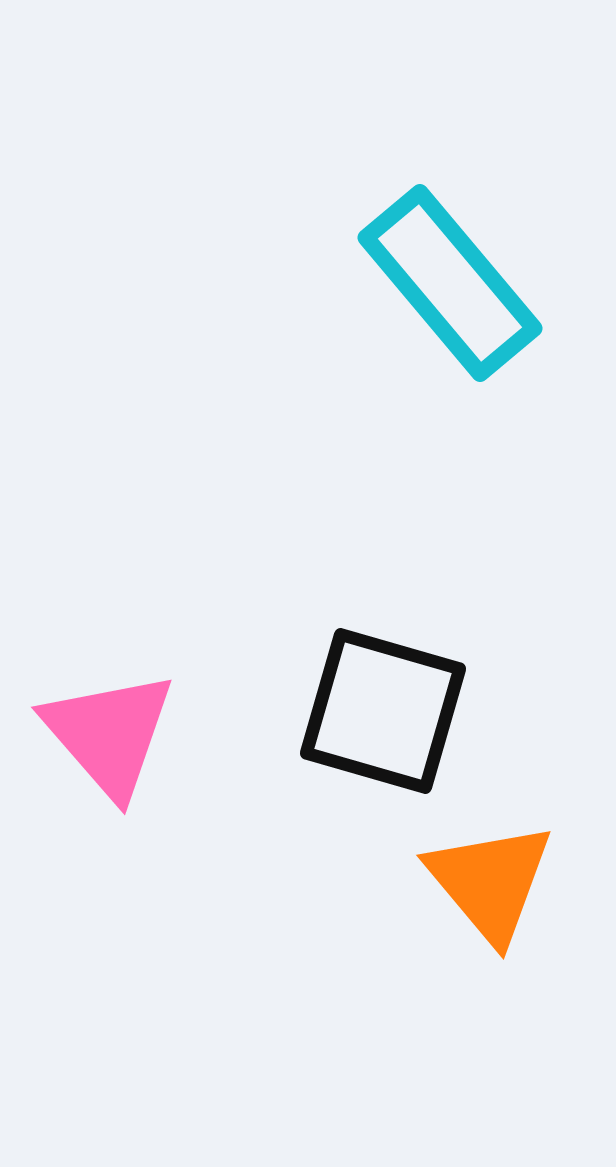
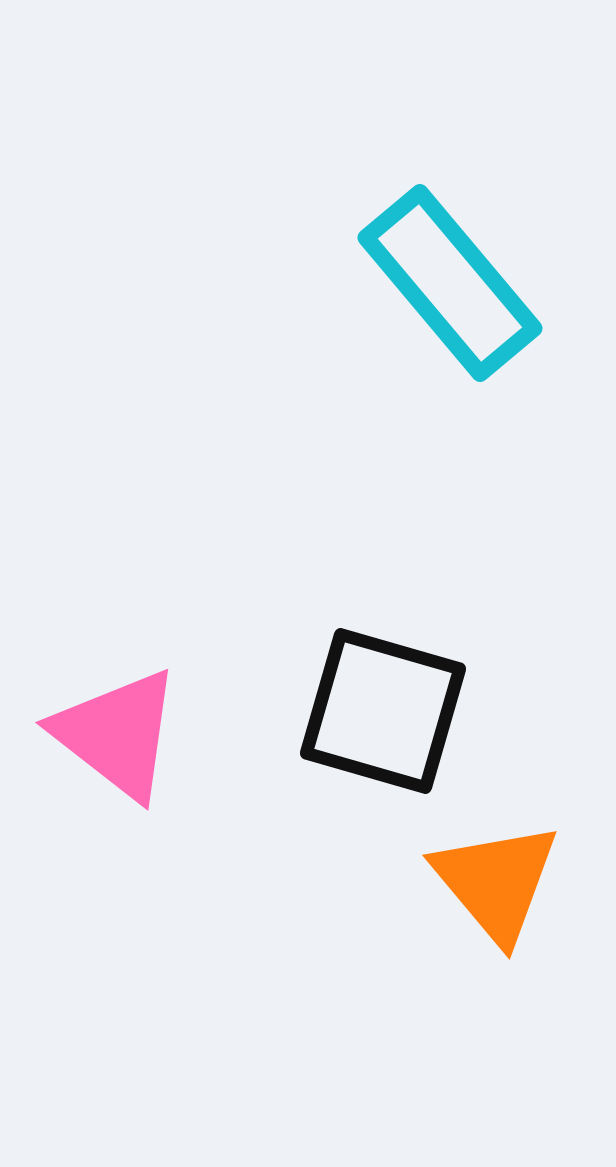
pink triangle: moved 8 px right; rotated 11 degrees counterclockwise
orange triangle: moved 6 px right
